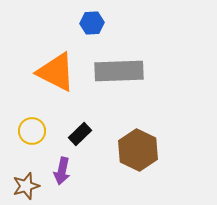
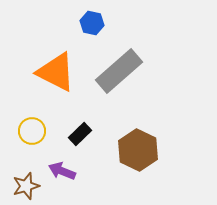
blue hexagon: rotated 15 degrees clockwise
gray rectangle: rotated 39 degrees counterclockwise
purple arrow: rotated 100 degrees clockwise
